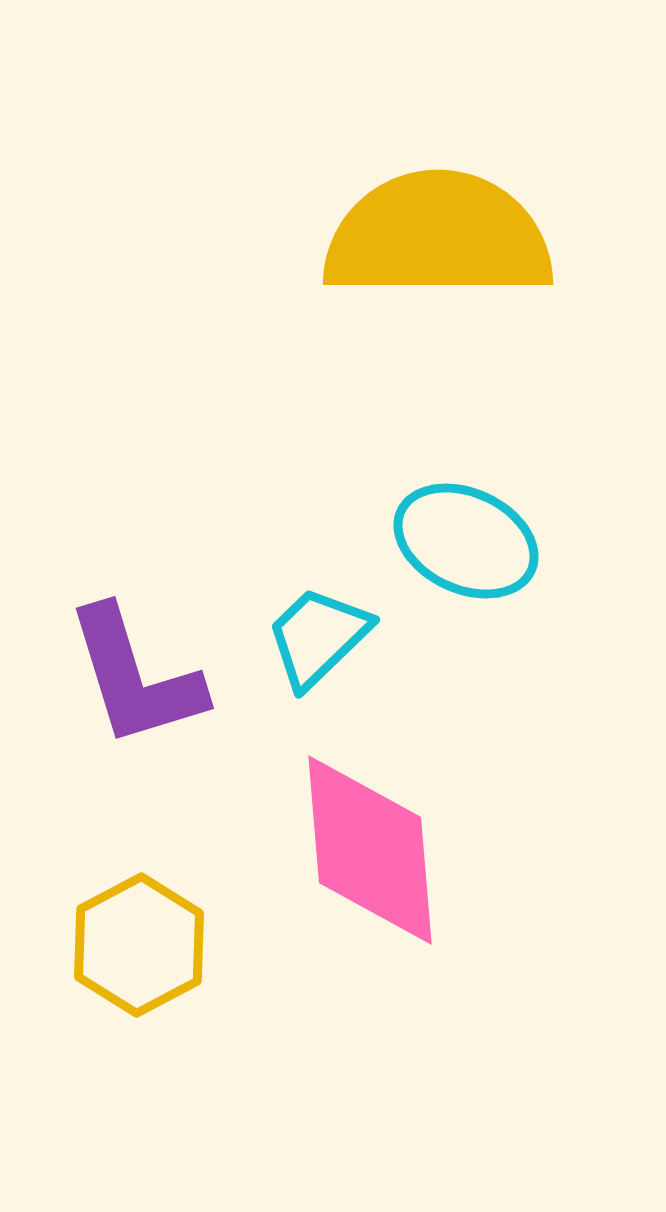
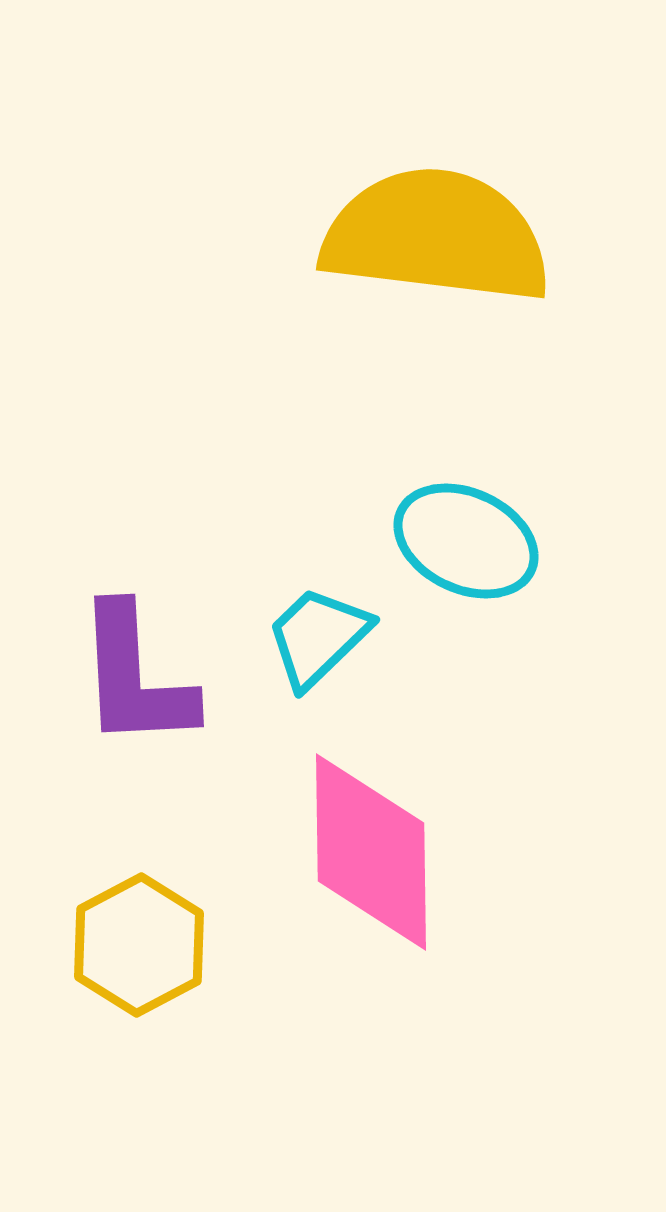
yellow semicircle: moved 2 px left; rotated 7 degrees clockwise
purple L-shape: rotated 14 degrees clockwise
pink diamond: moved 1 px right, 2 px down; rotated 4 degrees clockwise
